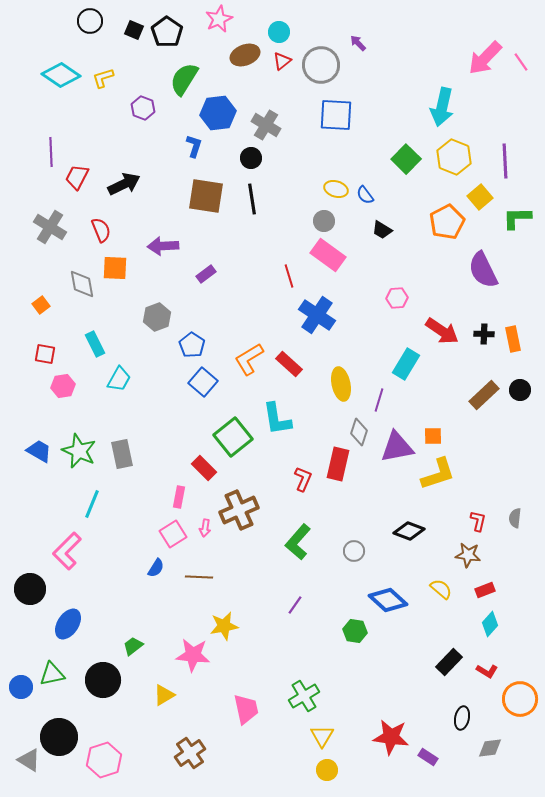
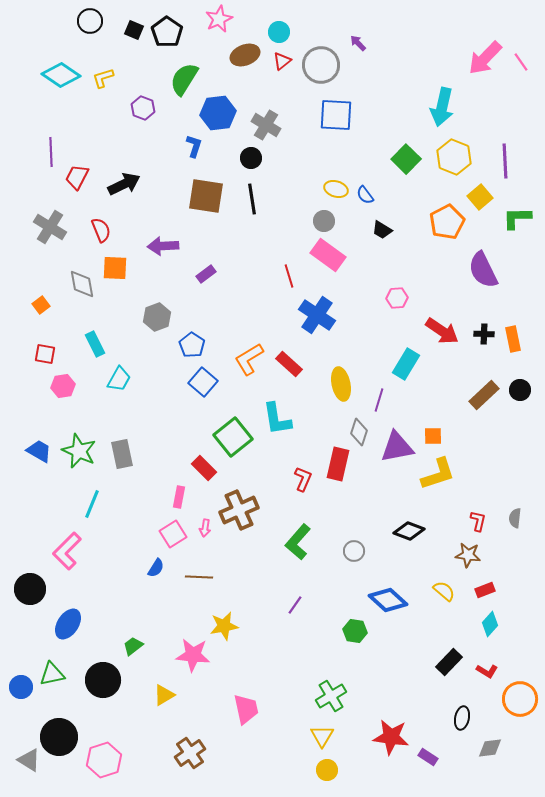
yellow semicircle at (441, 589): moved 3 px right, 2 px down
green cross at (304, 696): moved 27 px right
